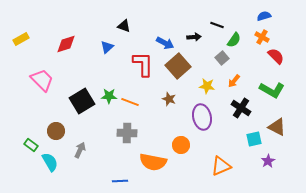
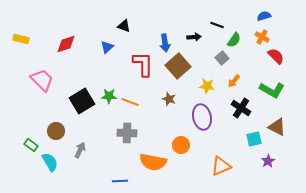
yellow rectangle: rotated 42 degrees clockwise
blue arrow: rotated 54 degrees clockwise
